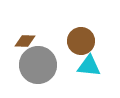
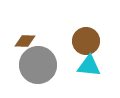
brown circle: moved 5 px right
